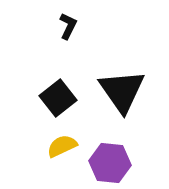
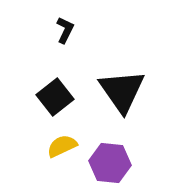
black L-shape: moved 3 px left, 4 px down
black square: moved 3 px left, 1 px up
